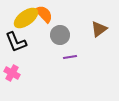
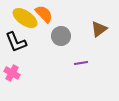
yellow ellipse: moved 1 px left; rotated 70 degrees clockwise
gray circle: moved 1 px right, 1 px down
purple line: moved 11 px right, 6 px down
